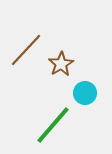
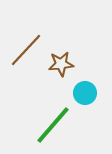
brown star: rotated 25 degrees clockwise
